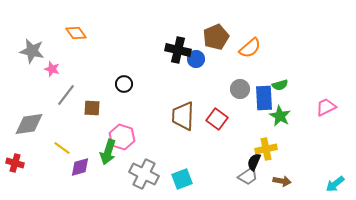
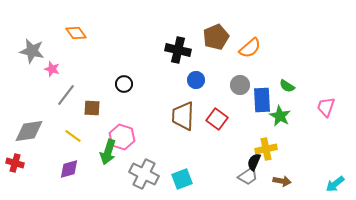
blue circle: moved 21 px down
green semicircle: moved 7 px right, 1 px down; rotated 49 degrees clockwise
gray circle: moved 4 px up
blue rectangle: moved 2 px left, 2 px down
pink trapezoid: rotated 45 degrees counterclockwise
gray diamond: moved 7 px down
yellow line: moved 11 px right, 12 px up
purple diamond: moved 11 px left, 2 px down
